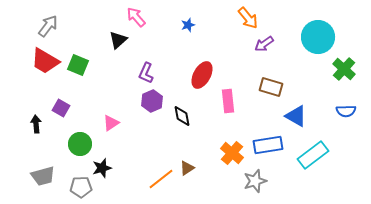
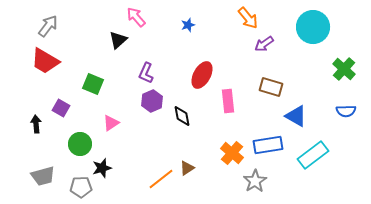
cyan circle: moved 5 px left, 10 px up
green square: moved 15 px right, 19 px down
gray star: rotated 15 degrees counterclockwise
